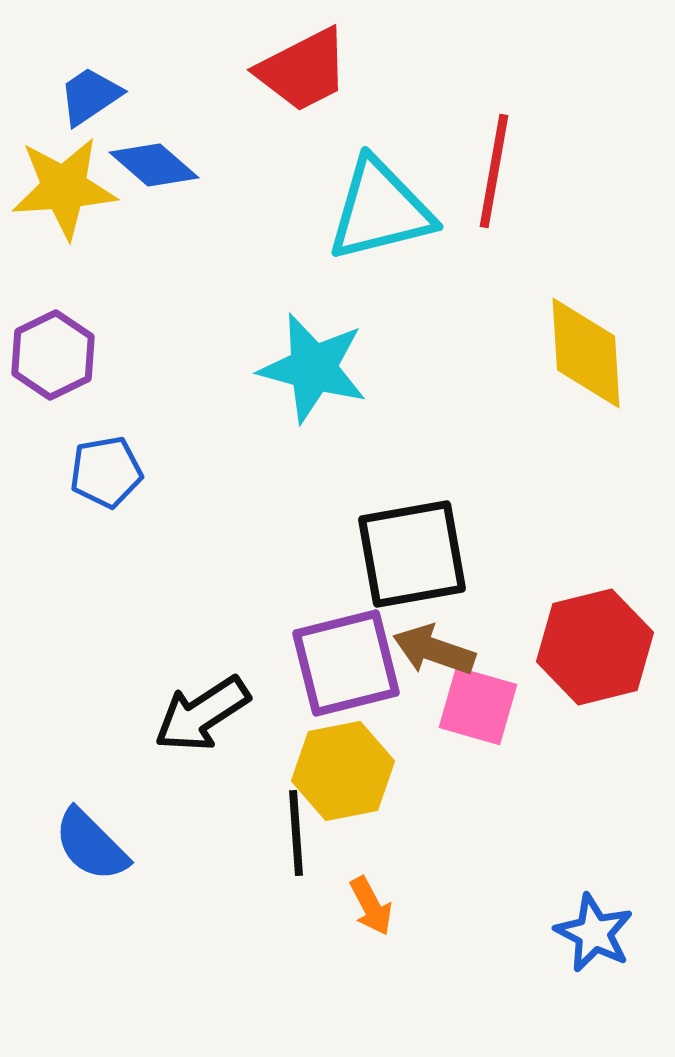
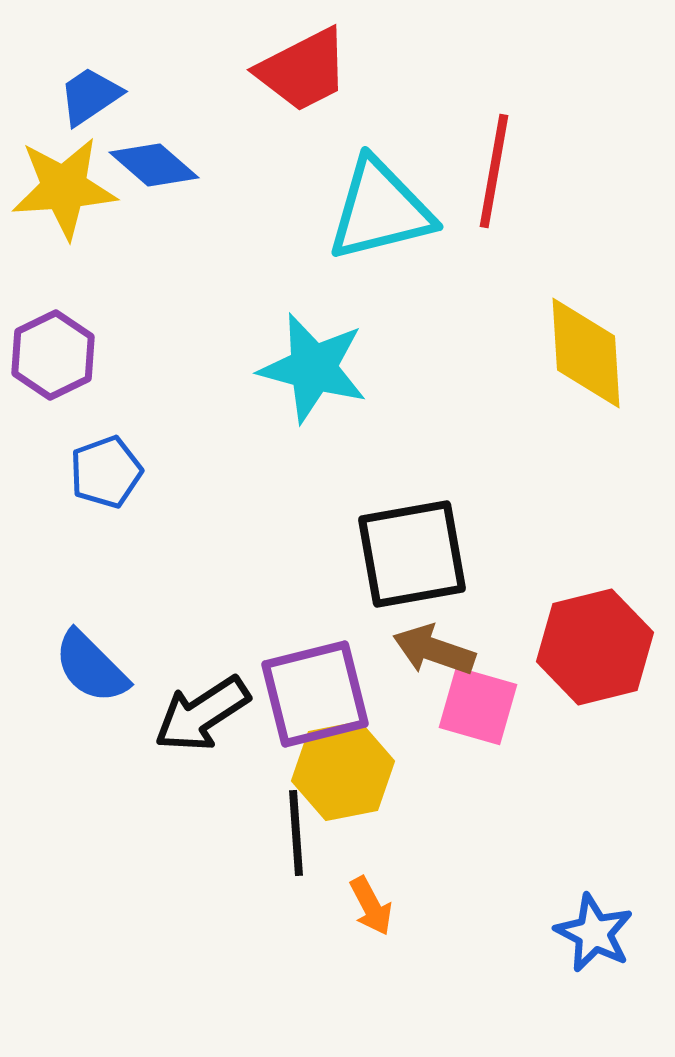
blue pentagon: rotated 10 degrees counterclockwise
purple square: moved 31 px left, 31 px down
blue semicircle: moved 178 px up
